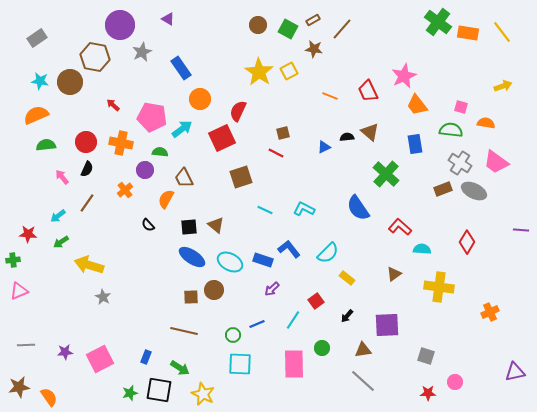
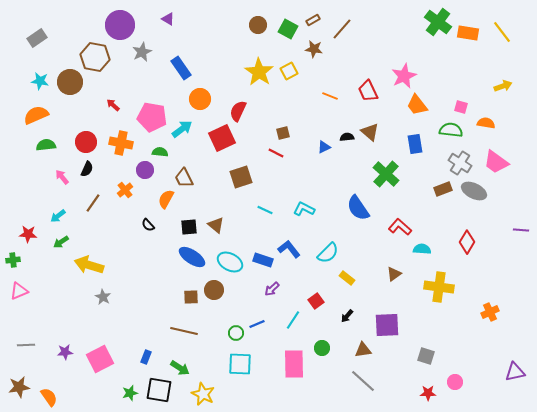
brown line at (87, 203): moved 6 px right
green circle at (233, 335): moved 3 px right, 2 px up
